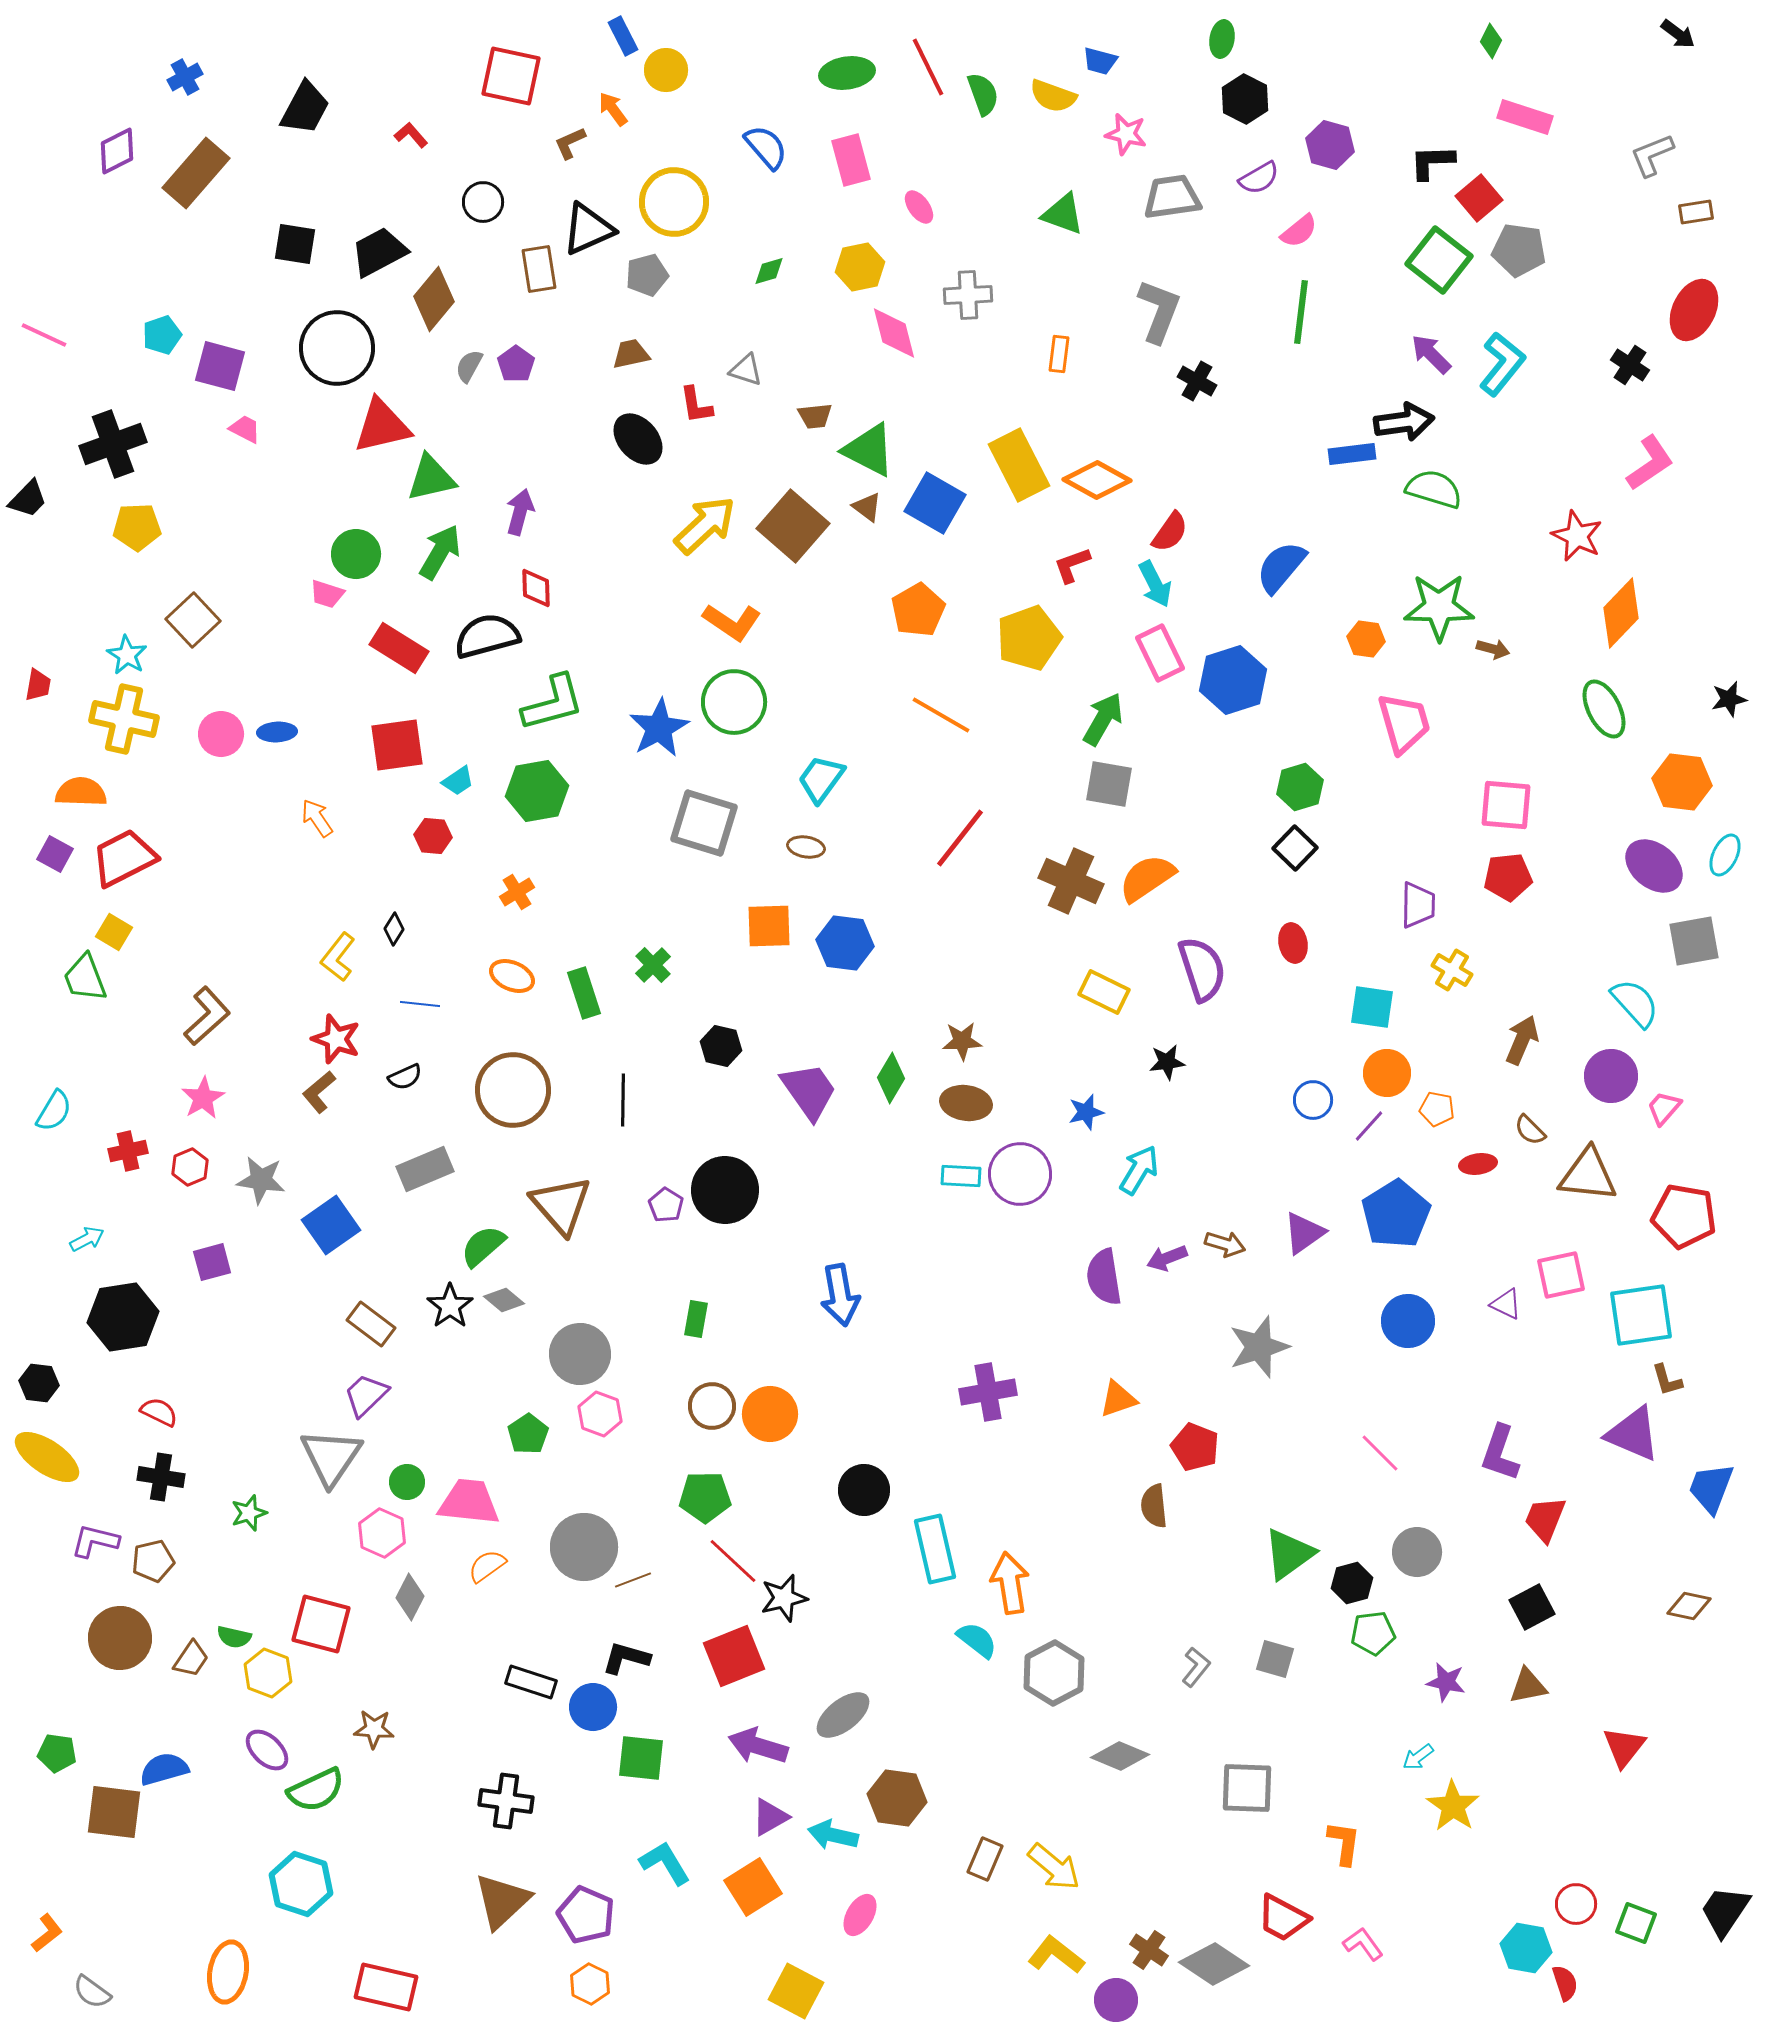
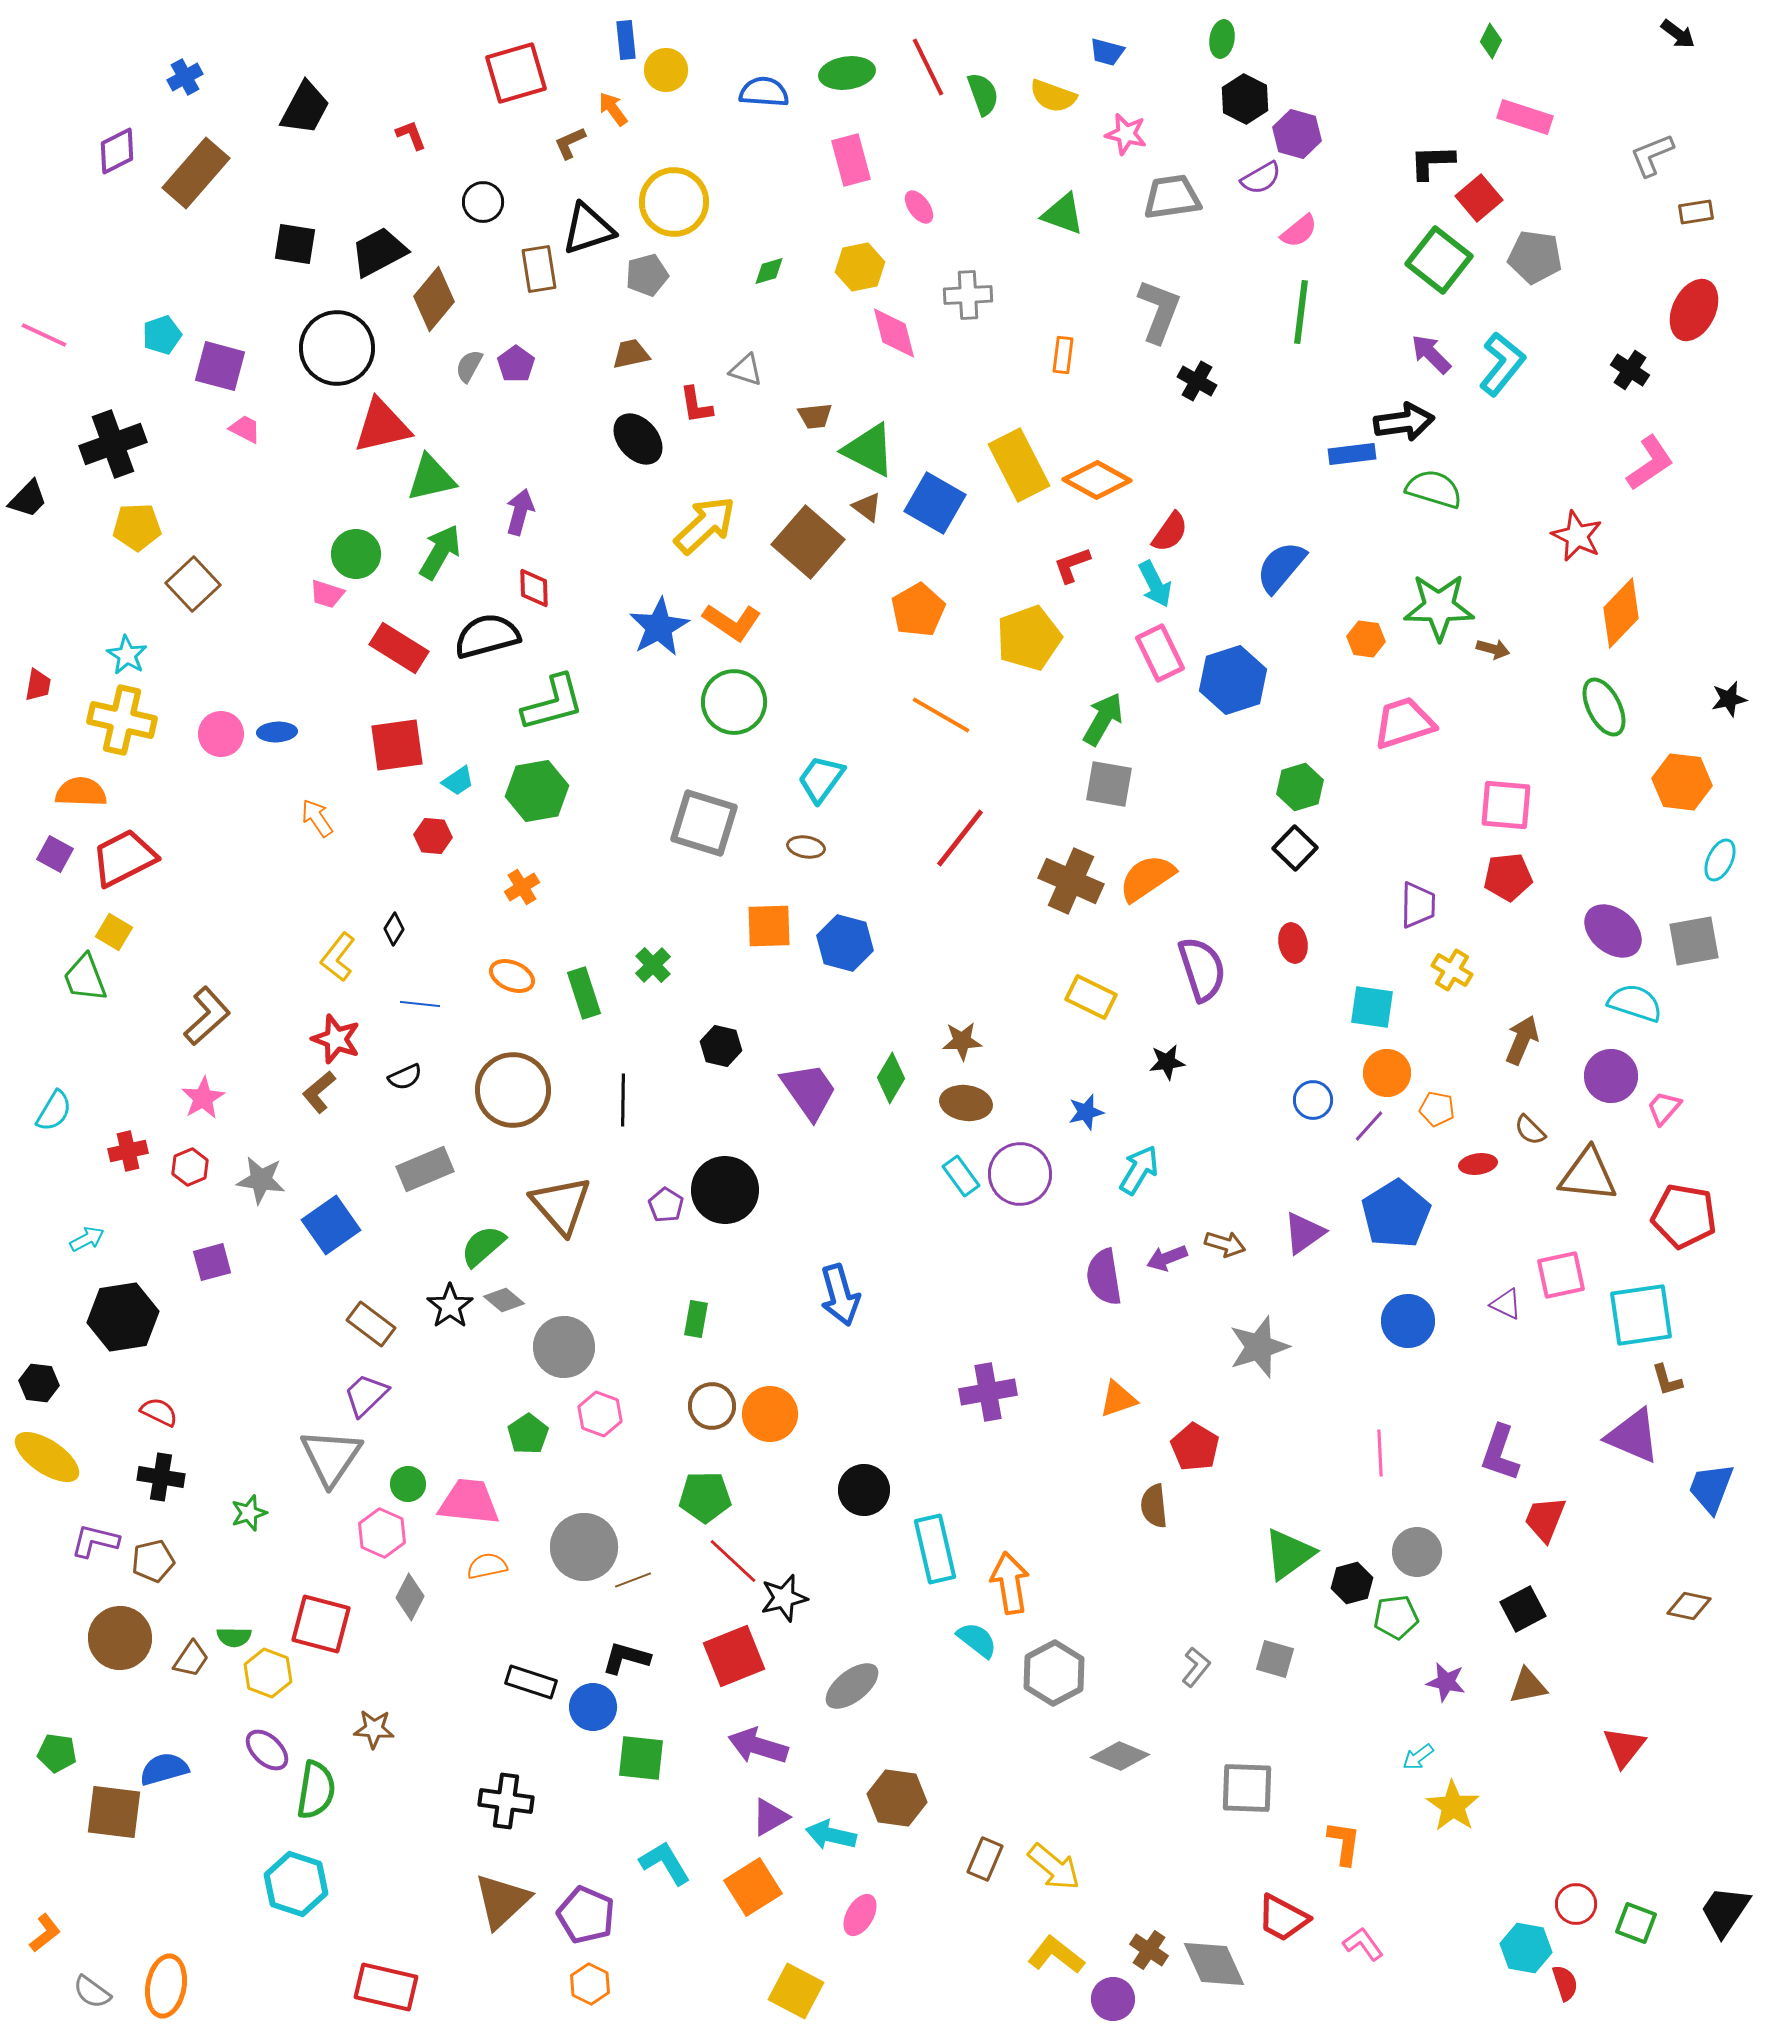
blue rectangle at (623, 36): moved 3 px right, 4 px down; rotated 21 degrees clockwise
blue trapezoid at (1100, 61): moved 7 px right, 9 px up
red square at (511, 76): moved 5 px right, 3 px up; rotated 28 degrees counterclockwise
red L-shape at (411, 135): rotated 20 degrees clockwise
purple hexagon at (1330, 145): moved 33 px left, 11 px up
blue semicircle at (766, 147): moved 2 px left, 55 px up; rotated 45 degrees counterclockwise
purple semicircle at (1259, 178): moved 2 px right
black triangle at (588, 229): rotated 6 degrees clockwise
gray pentagon at (1519, 250): moved 16 px right, 7 px down
orange rectangle at (1059, 354): moved 4 px right, 1 px down
black cross at (1630, 365): moved 5 px down
brown square at (793, 526): moved 15 px right, 16 px down
red diamond at (536, 588): moved 2 px left
brown square at (193, 620): moved 36 px up
green ellipse at (1604, 709): moved 2 px up
yellow cross at (124, 719): moved 2 px left, 1 px down
pink trapezoid at (1404, 723): rotated 92 degrees counterclockwise
blue star at (659, 728): moved 101 px up
cyan ellipse at (1725, 855): moved 5 px left, 5 px down
purple ellipse at (1654, 866): moved 41 px left, 65 px down
orange cross at (517, 892): moved 5 px right, 5 px up
blue hexagon at (845, 943): rotated 8 degrees clockwise
yellow rectangle at (1104, 992): moved 13 px left, 5 px down
cyan semicircle at (1635, 1003): rotated 30 degrees counterclockwise
cyan rectangle at (961, 1176): rotated 51 degrees clockwise
blue arrow at (840, 1295): rotated 6 degrees counterclockwise
gray circle at (580, 1354): moved 16 px left, 7 px up
purple triangle at (1633, 1434): moved 2 px down
red pentagon at (1195, 1447): rotated 9 degrees clockwise
pink line at (1380, 1453): rotated 42 degrees clockwise
green circle at (407, 1482): moved 1 px right, 2 px down
orange semicircle at (487, 1566): rotated 24 degrees clockwise
black square at (1532, 1607): moved 9 px left, 2 px down
green pentagon at (1373, 1633): moved 23 px right, 16 px up
green semicircle at (234, 1637): rotated 12 degrees counterclockwise
gray ellipse at (843, 1715): moved 9 px right, 29 px up
green semicircle at (316, 1790): rotated 56 degrees counterclockwise
cyan arrow at (833, 1835): moved 2 px left
cyan hexagon at (301, 1884): moved 5 px left
orange L-shape at (47, 1933): moved 2 px left
gray diamond at (1214, 1964): rotated 32 degrees clockwise
orange ellipse at (228, 1972): moved 62 px left, 14 px down
purple circle at (1116, 2000): moved 3 px left, 1 px up
